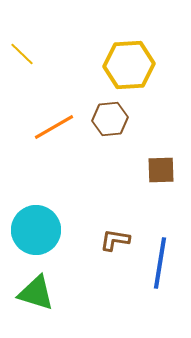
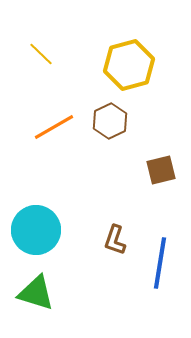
yellow line: moved 19 px right
yellow hexagon: rotated 12 degrees counterclockwise
brown hexagon: moved 2 px down; rotated 20 degrees counterclockwise
brown square: rotated 12 degrees counterclockwise
brown L-shape: rotated 80 degrees counterclockwise
